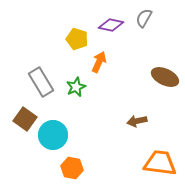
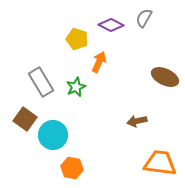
purple diamond: rotated 15 degrees clockwise
